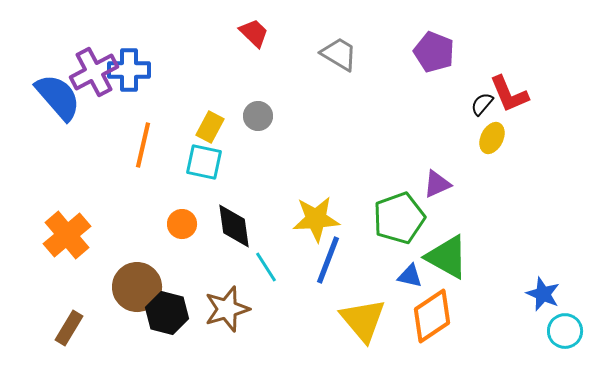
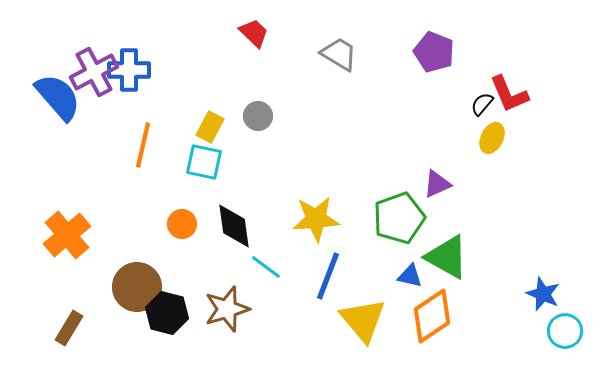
blue line: moved 16 px down
cyan line: rotated 20 degrees counterclockwise
